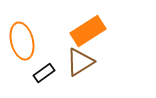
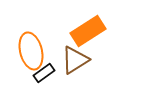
orange ellipse: moved 9 px right, 10 px down
brown triangle: moved 5 px left, 2 px up
